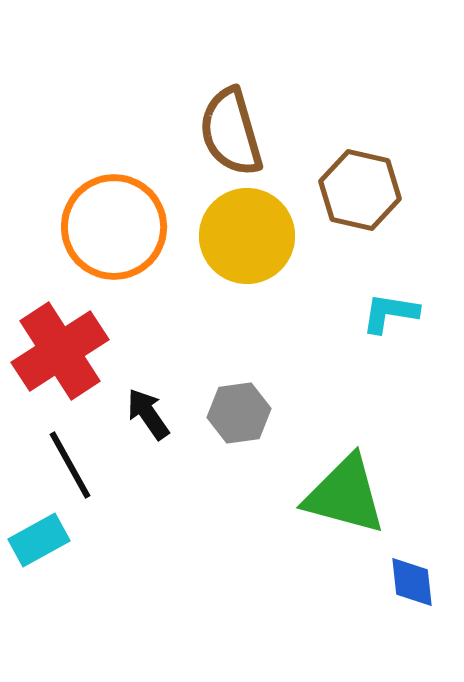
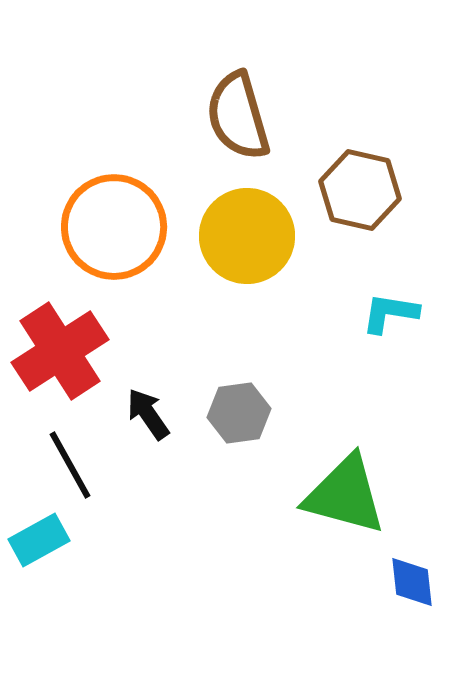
brown semicircle: moved 7 px right, 16 px up
